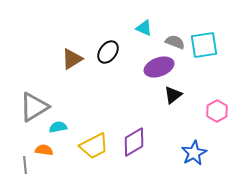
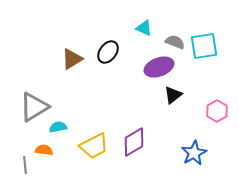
cyan square: moved 1 px down
